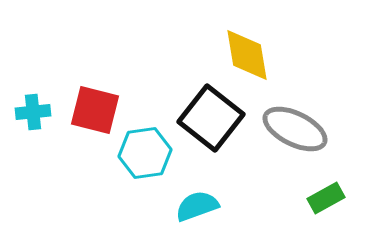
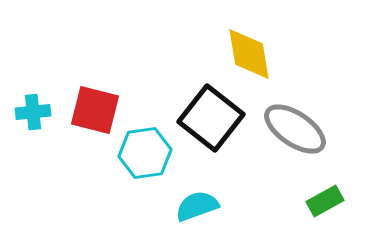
yellow diamond: moved 2 px right, 1 px up
gray ellipse: rotated 8 degrees clockwise
green rectangle: moved 1 px left, 3 px down
